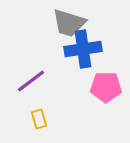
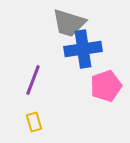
purple line: moved 2 px right, 1 px up; rotated 32 degrees counterclockwise
pink pentagon: moved 1 px up; rotated 20 degrees counterclockwise
yellow rectangle: moved 5 px left, 3 px down
